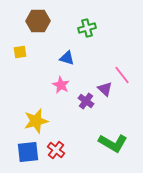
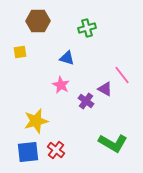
purple triangle: rotated 14 degrees counterclockwise
